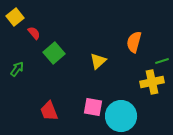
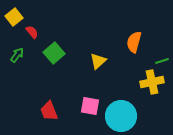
yellow square: moved 1 px left
red semicircle: moved 2 px left, 1 px up
green arrow: moved 14 px up
pink square: moved 3 px left, 1 px up
